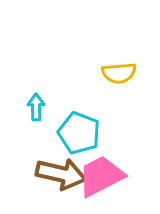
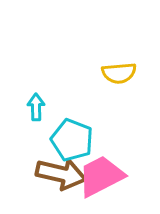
cyan pentagon: moved 7 px left, 7 px down
